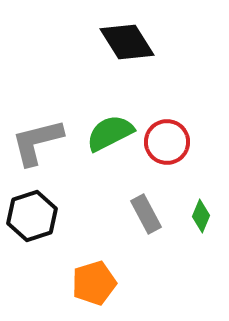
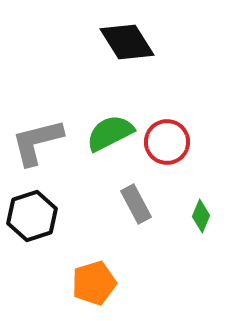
gray rectangle: moved 10 px left, 10 px up
